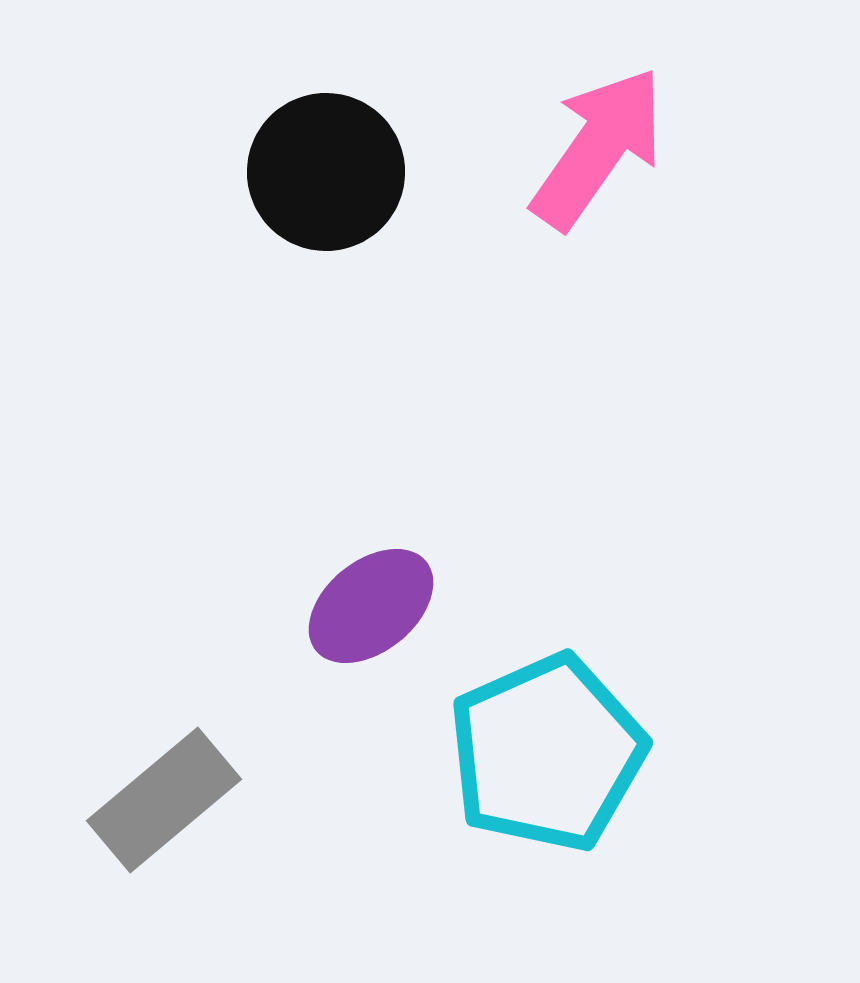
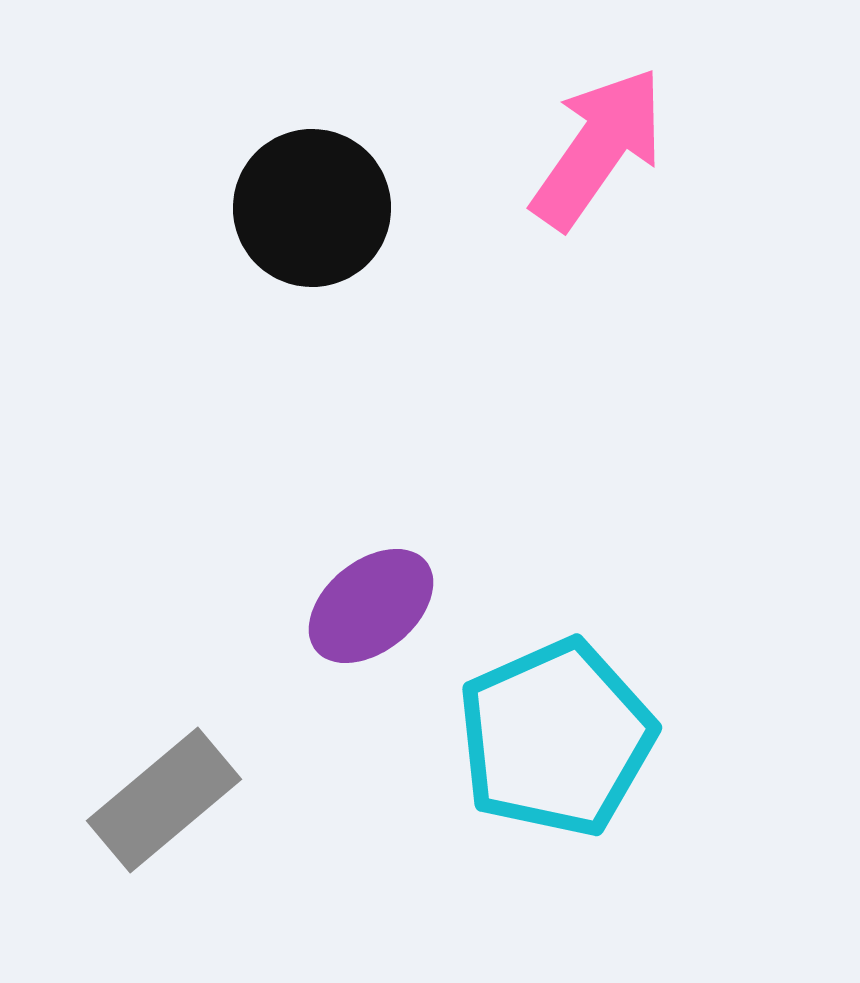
black circle: moved 14 px left, 36 px down
cyan pentagon: moved 9 px right, 15 px up
